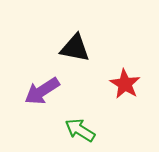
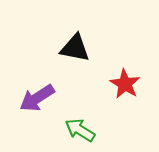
purple arrow: moved 5 px left, 7 px down
